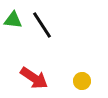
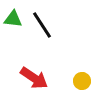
green triangle: moved 1 px up
